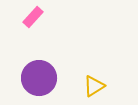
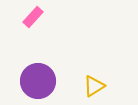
purple circle: moved 1 px left, 3 px down
